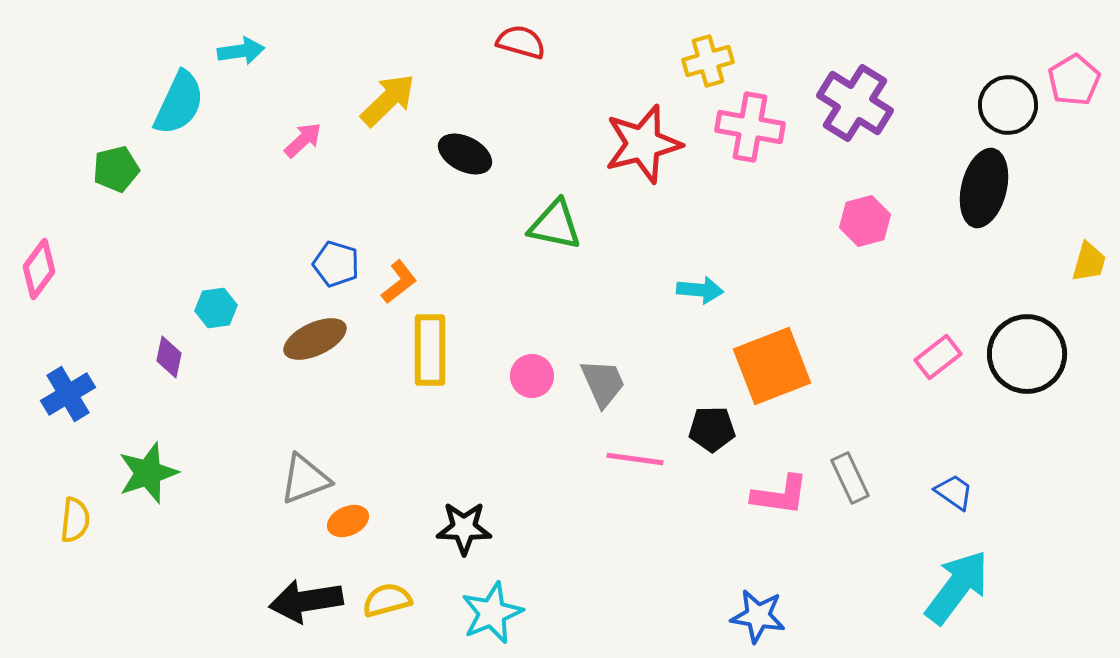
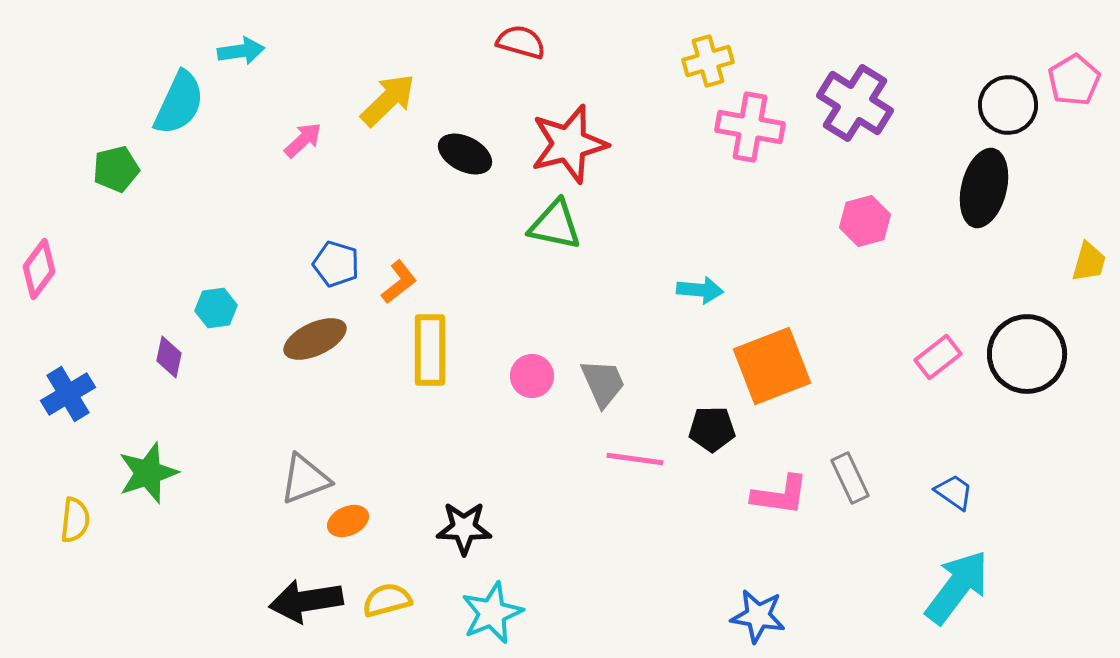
red star at (643, 144): moved 74 px left
